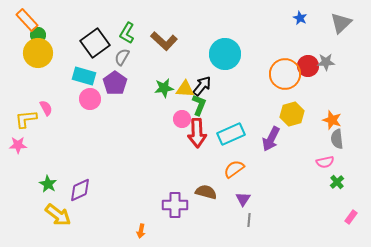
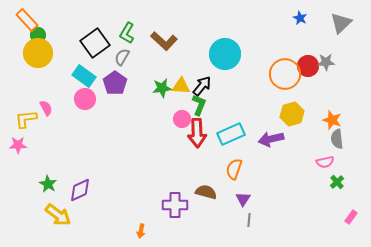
cyan rectangle at (84, 76): rotated 20 degrees clockwise
green star at (164, 88): moved 2 px left
yellow triangle at (185, 89): moved 4 px left, 3 px up
pink circle at (90, 99): moved 5 px left
purple arrow at (271, 139): rotated 50 degrees clockwise
orange semicircle at (234, 169): rotated 35 degrees counterclockwise
